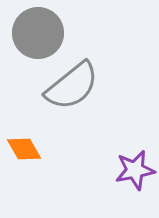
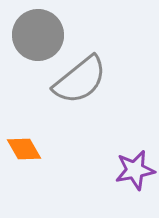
gray circle: moved 2 px down
gray semicircle: moved 8 px right, 6 px up
